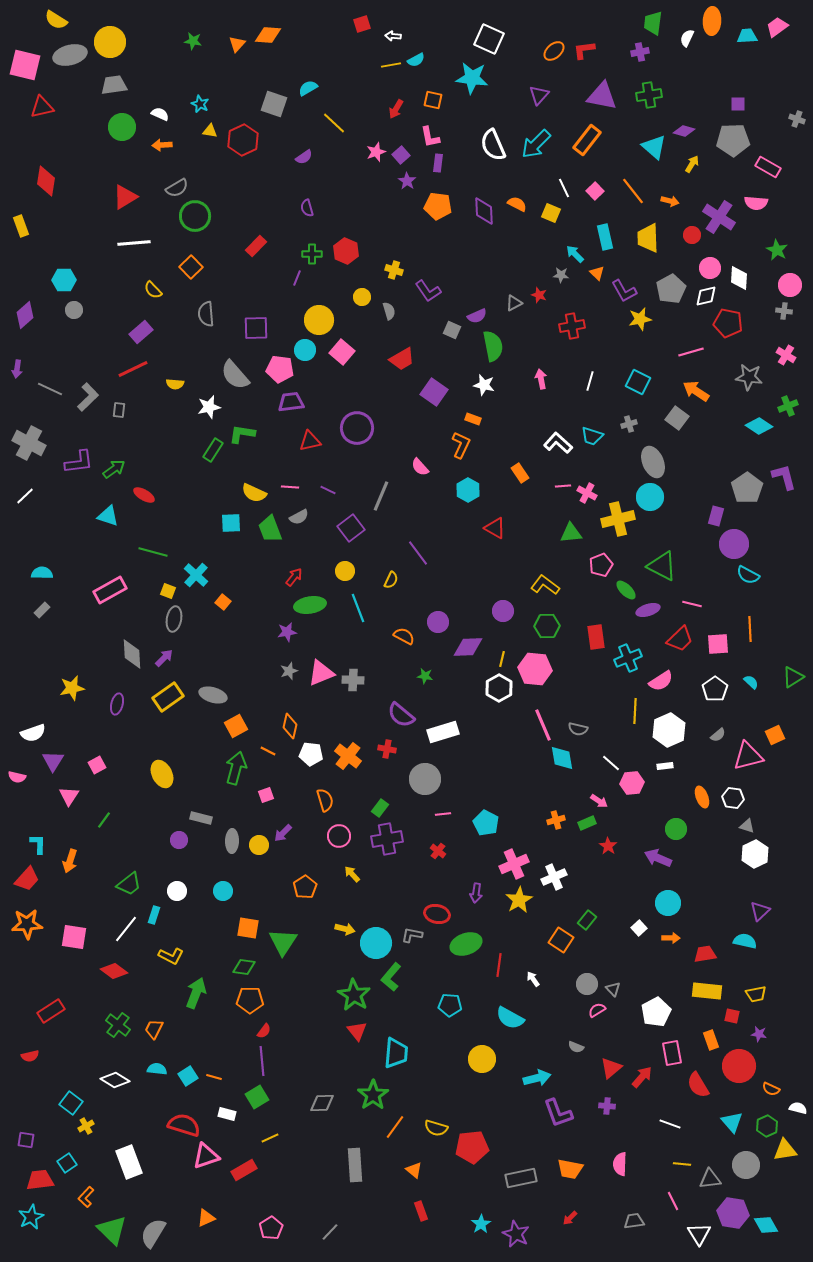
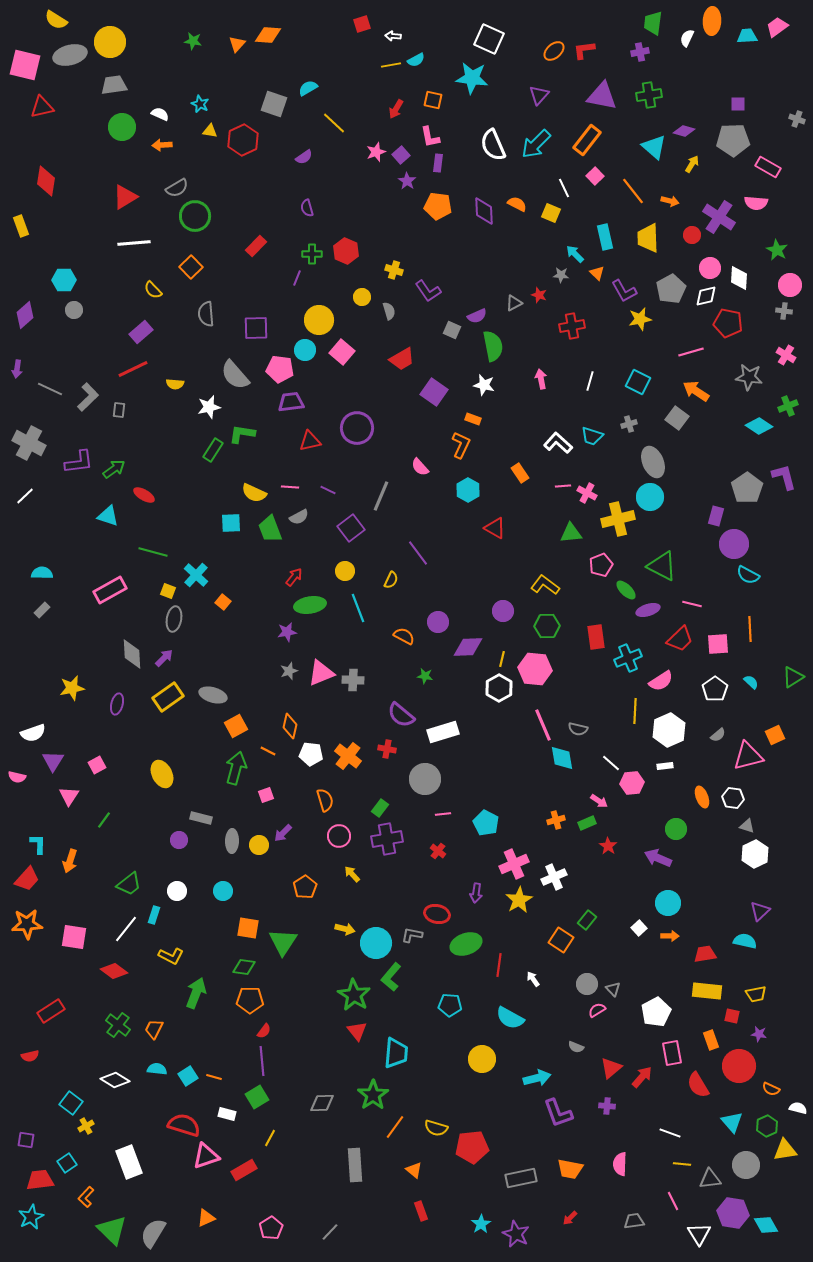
pink square at (595, 191): moved 15 px up
orange arrow at (671, 938): moved 1 px left, 2 px up
white line at (670, 1124): moved 9 px down
yellow line at (270, 1138): rotated 36 degrees counterclockwise
